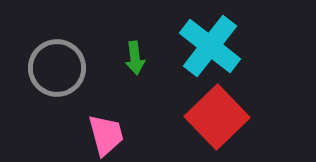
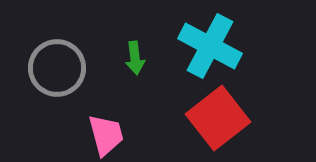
cyan cross: rotated 10 degrees counterclockwise
red square: moved 1 px right, 1 px down; rotated 6 degrees clockwise
